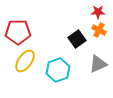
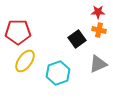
orange cross: rotated 16 degrees counterclockwise
cyan hexagon: moved 3 px down
